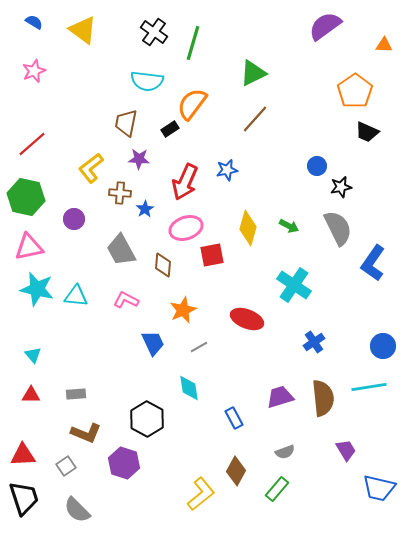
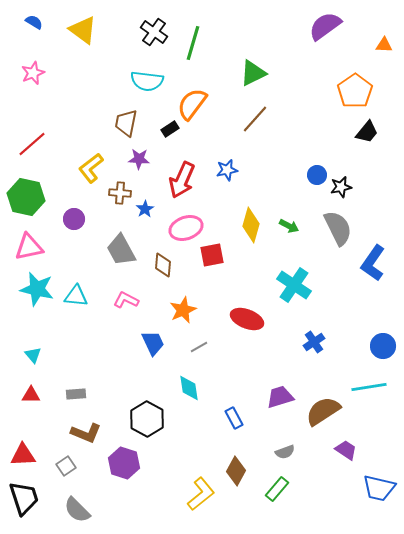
pink star at (34, 71): moved 1 px left, 2 px down
black trapezoid at (367, 132): rotated 75 degrees counterclockwise
blue circle at (317, 166): moved 9 px down
red arrow at (185, 182): moved 3 px left, 2 px up
yellow diamond at (248, 228): moved 3 px right, 3 px up
brown semicircle at (323, 398): moved 13 px down; rotated 117 degrees counterclockwise
purple trapezoid at (346, 450): rotated 25 degrees counterclockwise
